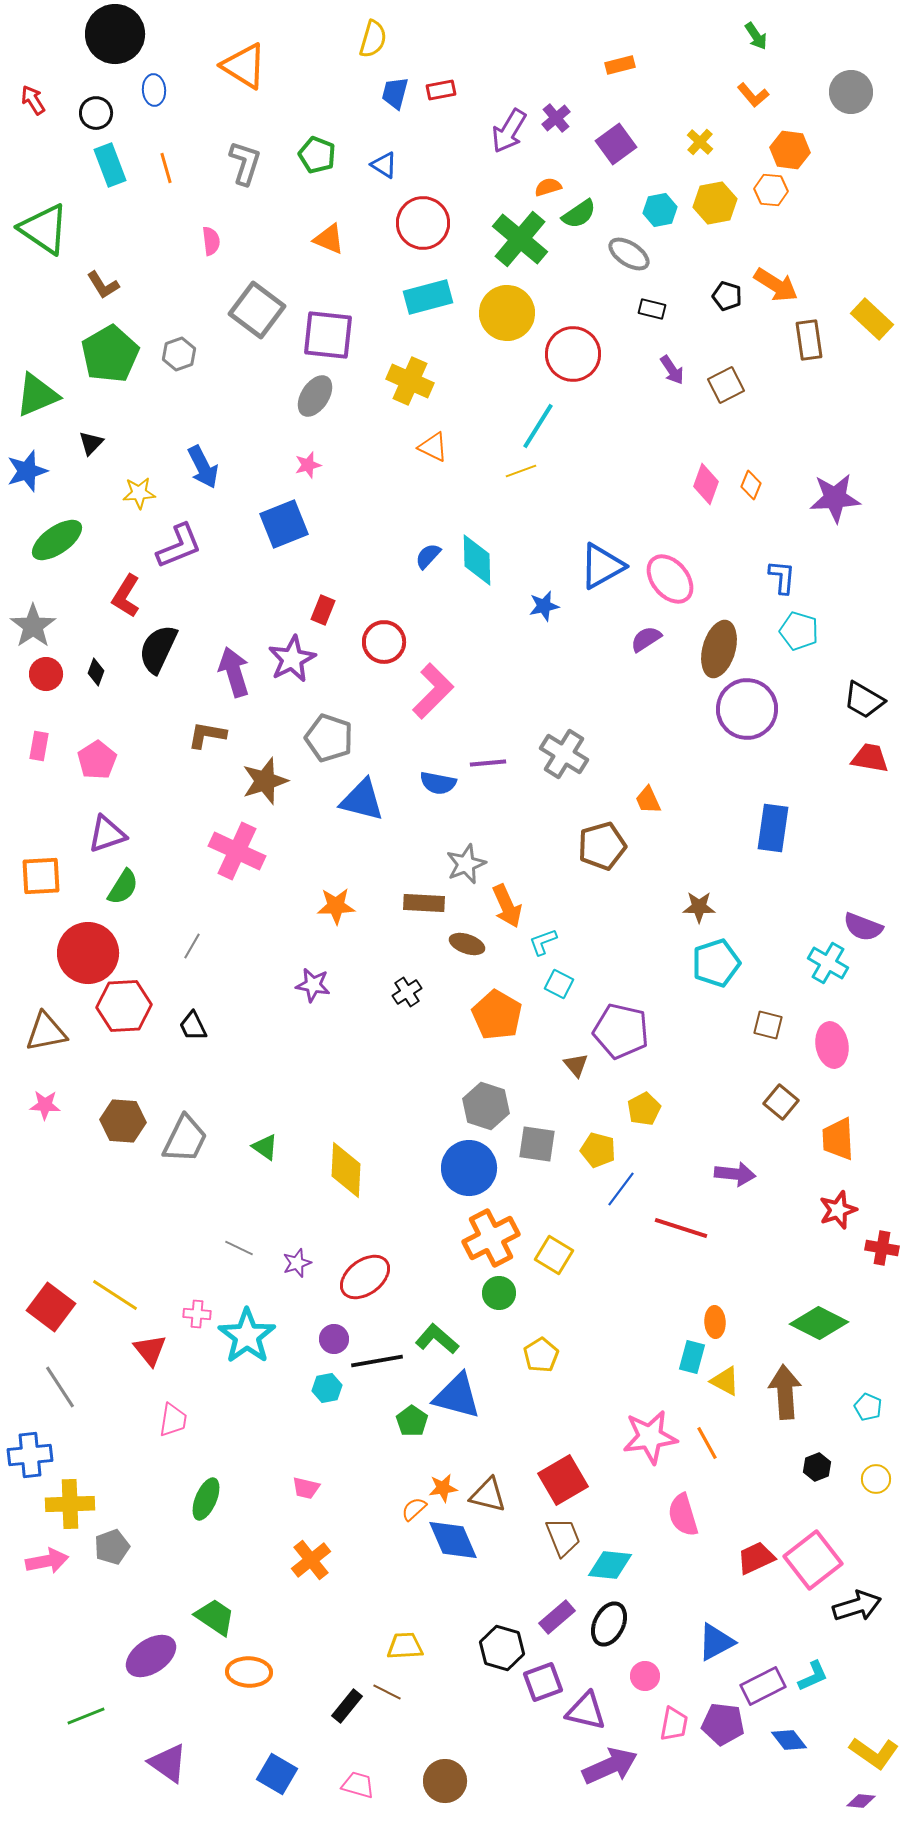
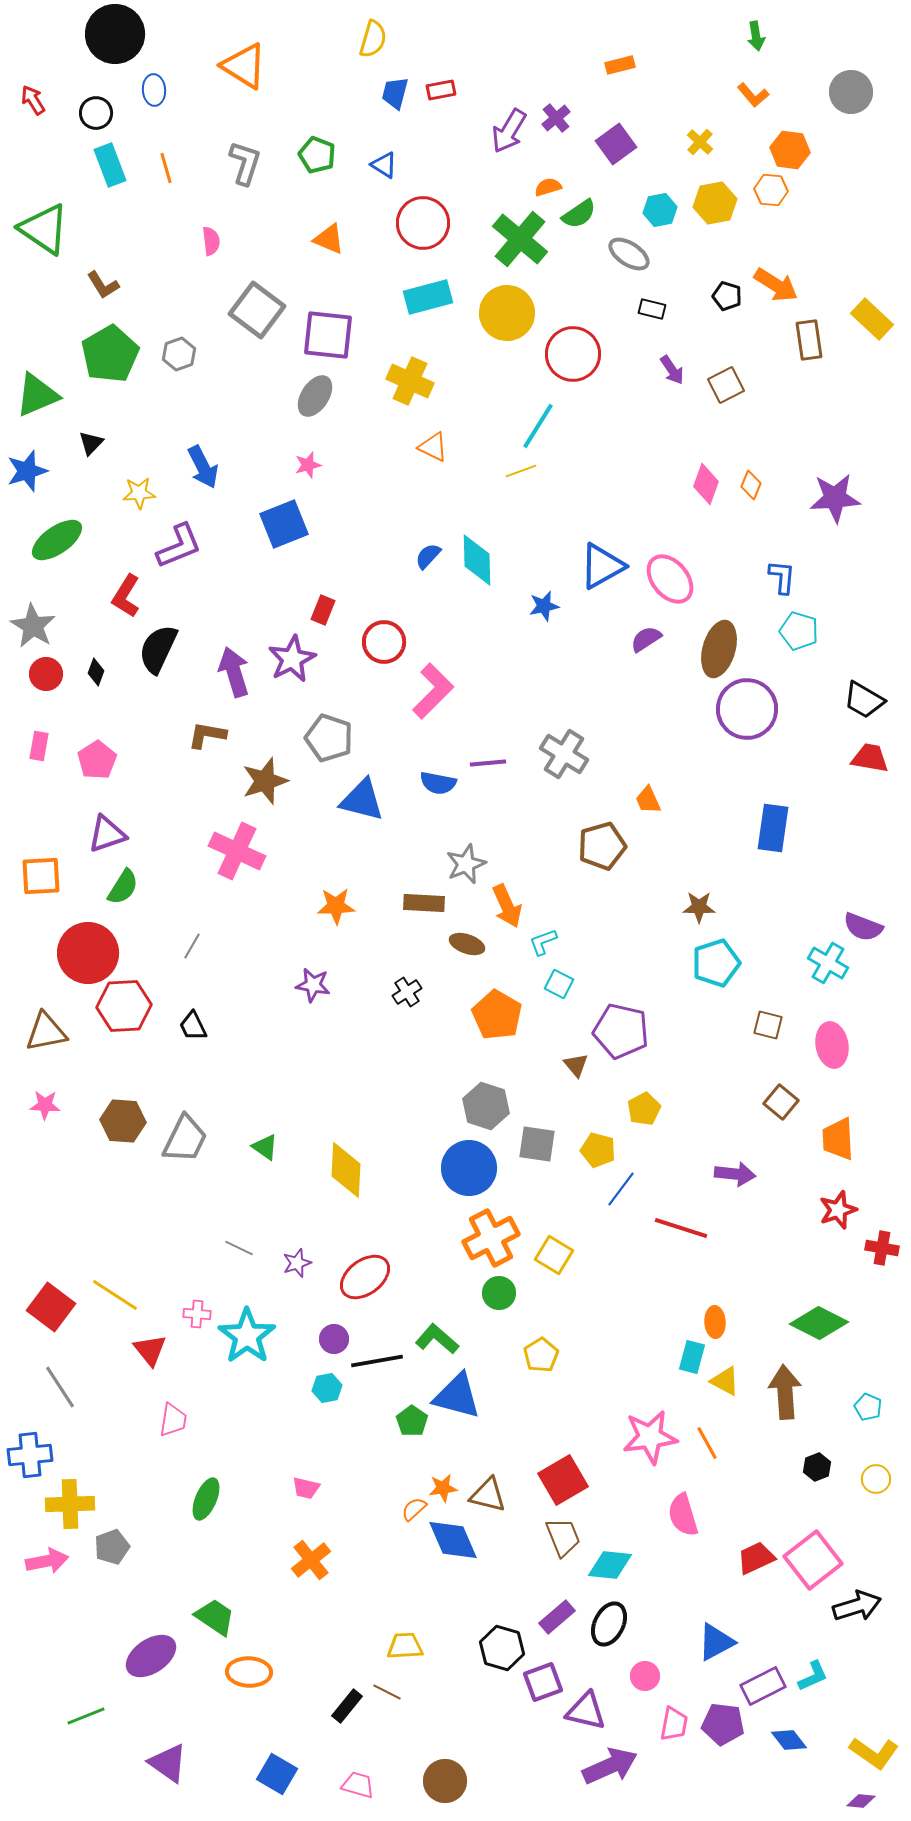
green arrow at (756, 36): rotated 24 degrees clockwise
gray star at (33, 626): rotated 6 degrees counterclockwise
